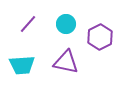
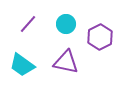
cyan trapezoid: rotated 40 degrees clockwise
